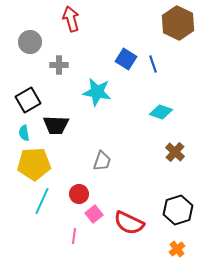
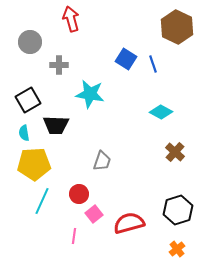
brown hexagon: moved 1 px left, 4 px down
cyan star: moved 7 px left, 2 px down
cyan diamond: rotated 10 degrees clockwise
red semicircle: rotated 140 degrees clockwise
